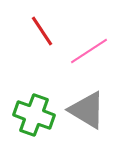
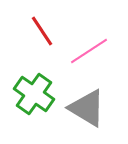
gray triangle: moved 2 px up
green cross: moved 21 px up; rotated 15 degrees clockwise
